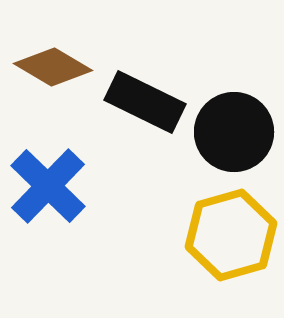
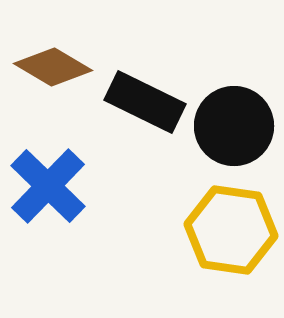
black circle: moved 6 px up
yellow hexagon: moved 5 px up; rotated 24 degrees clockwise
